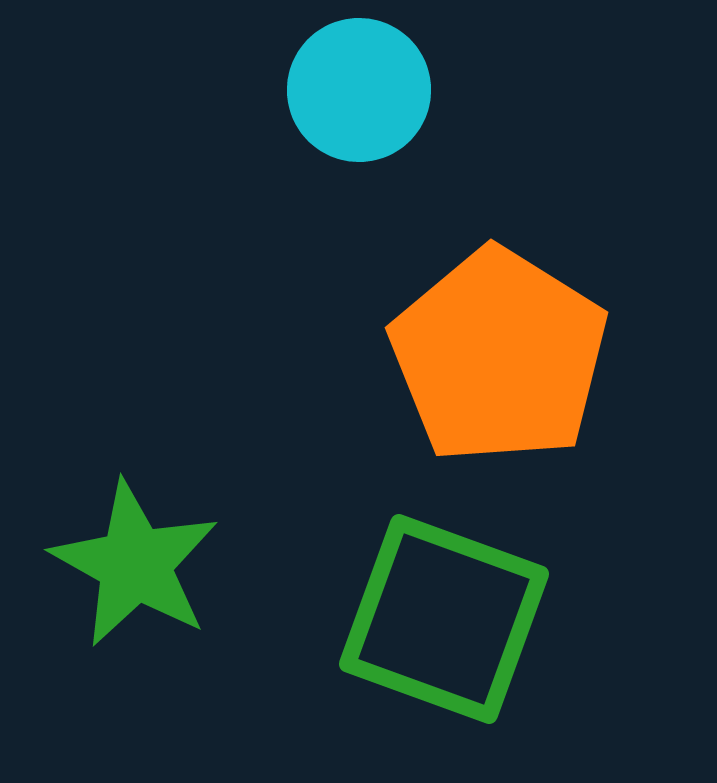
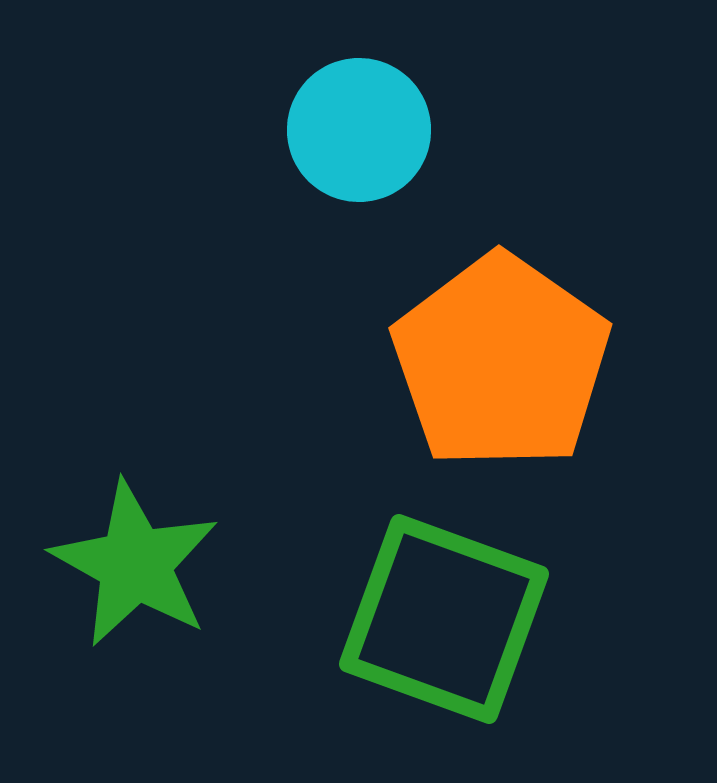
cyan circle: moved 40 px down
orange pentagon: moved 2 px right, 6 px down; rotated 3 degrees clockwise
